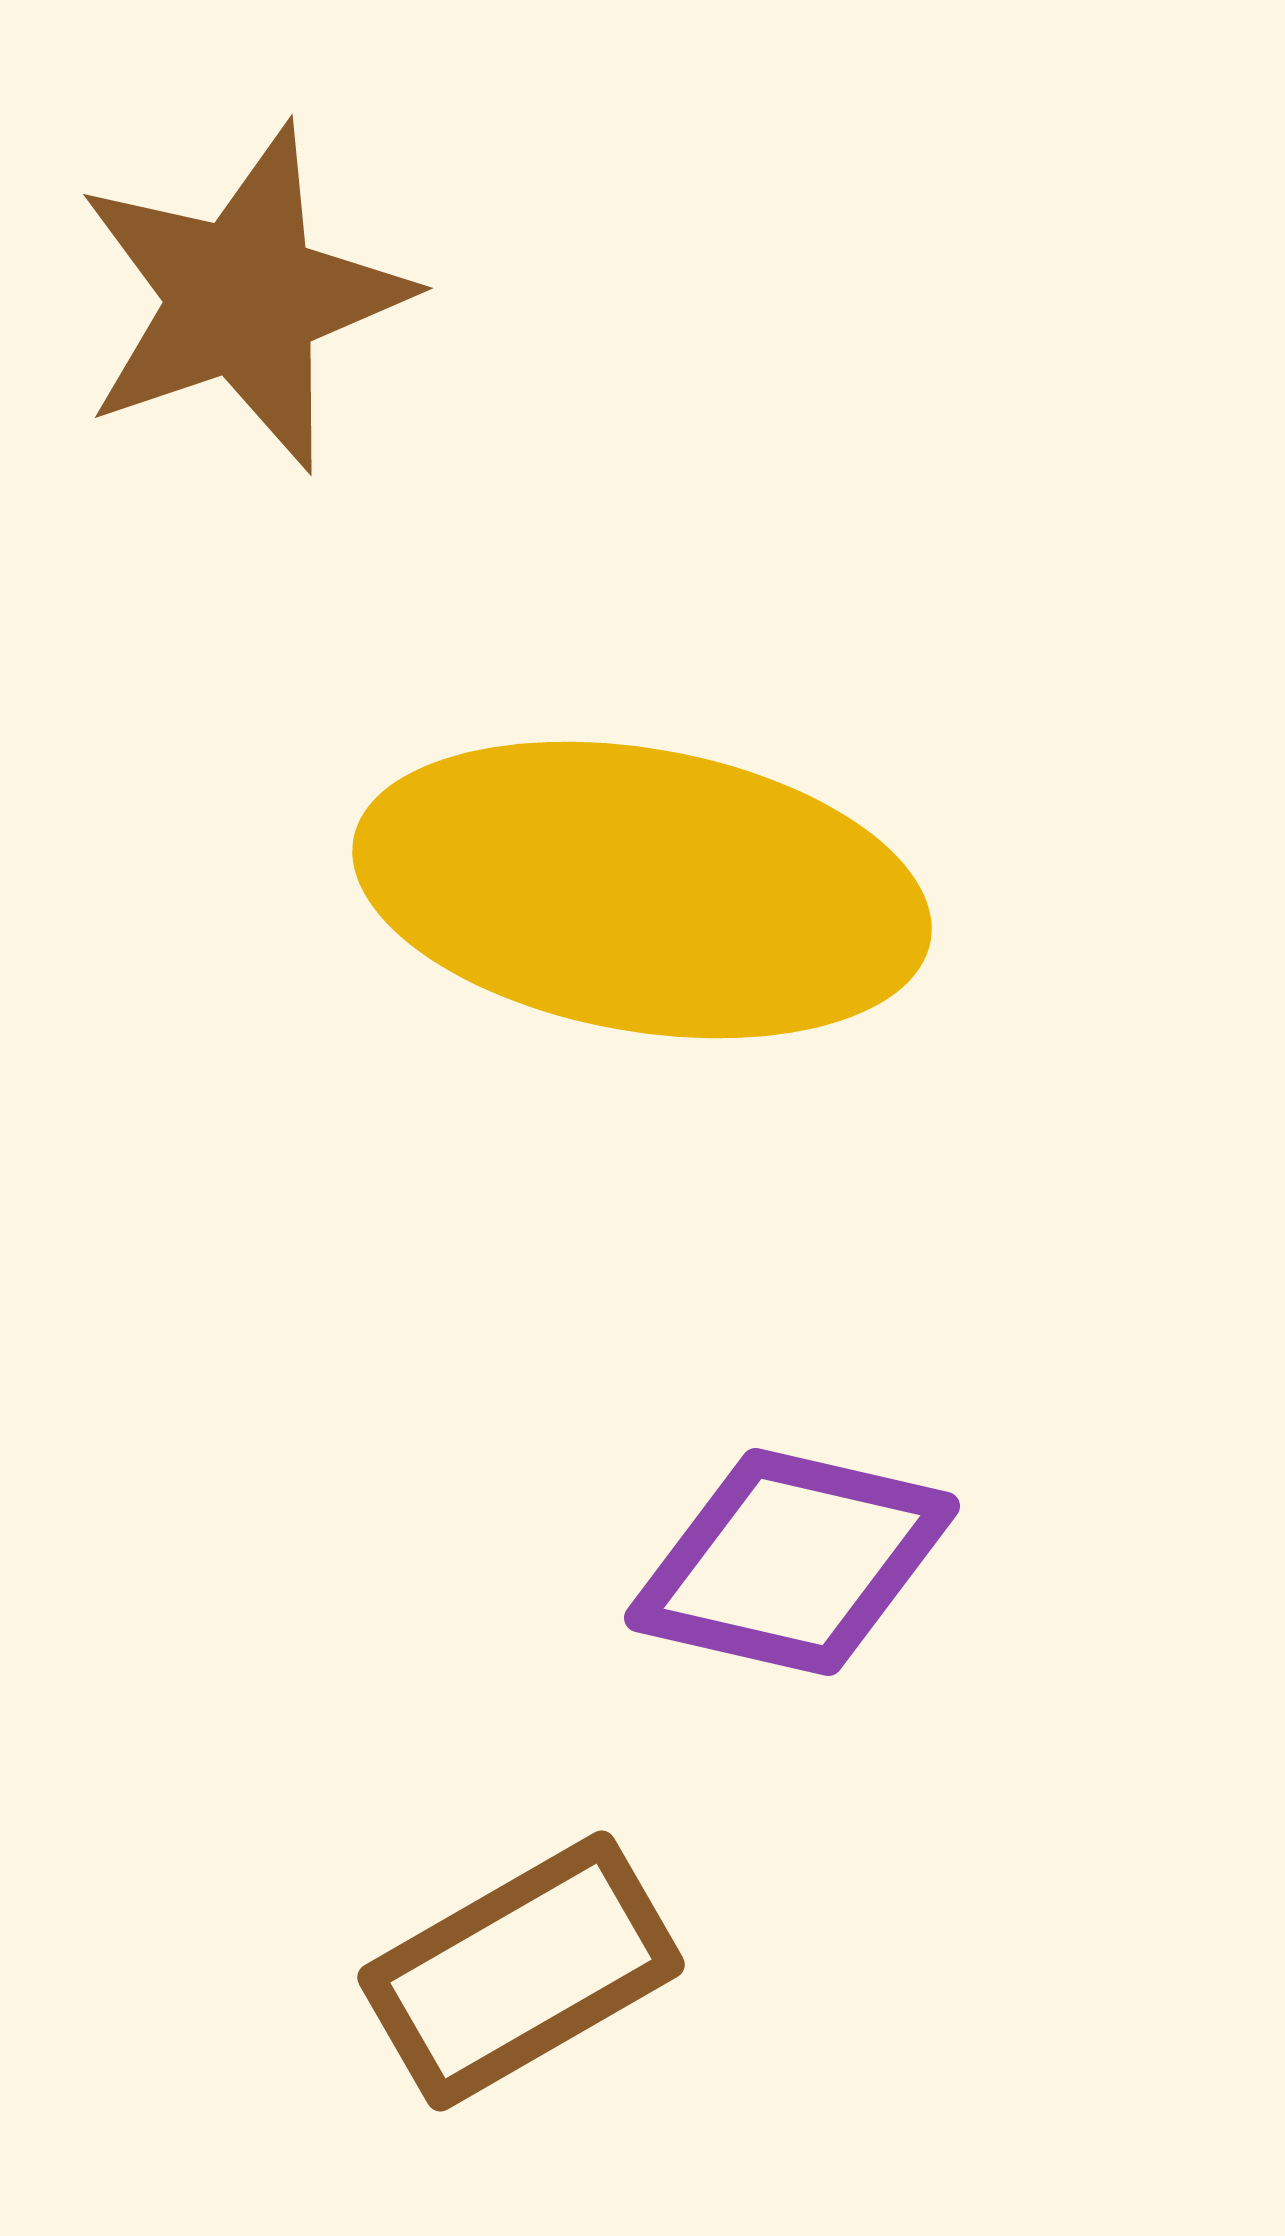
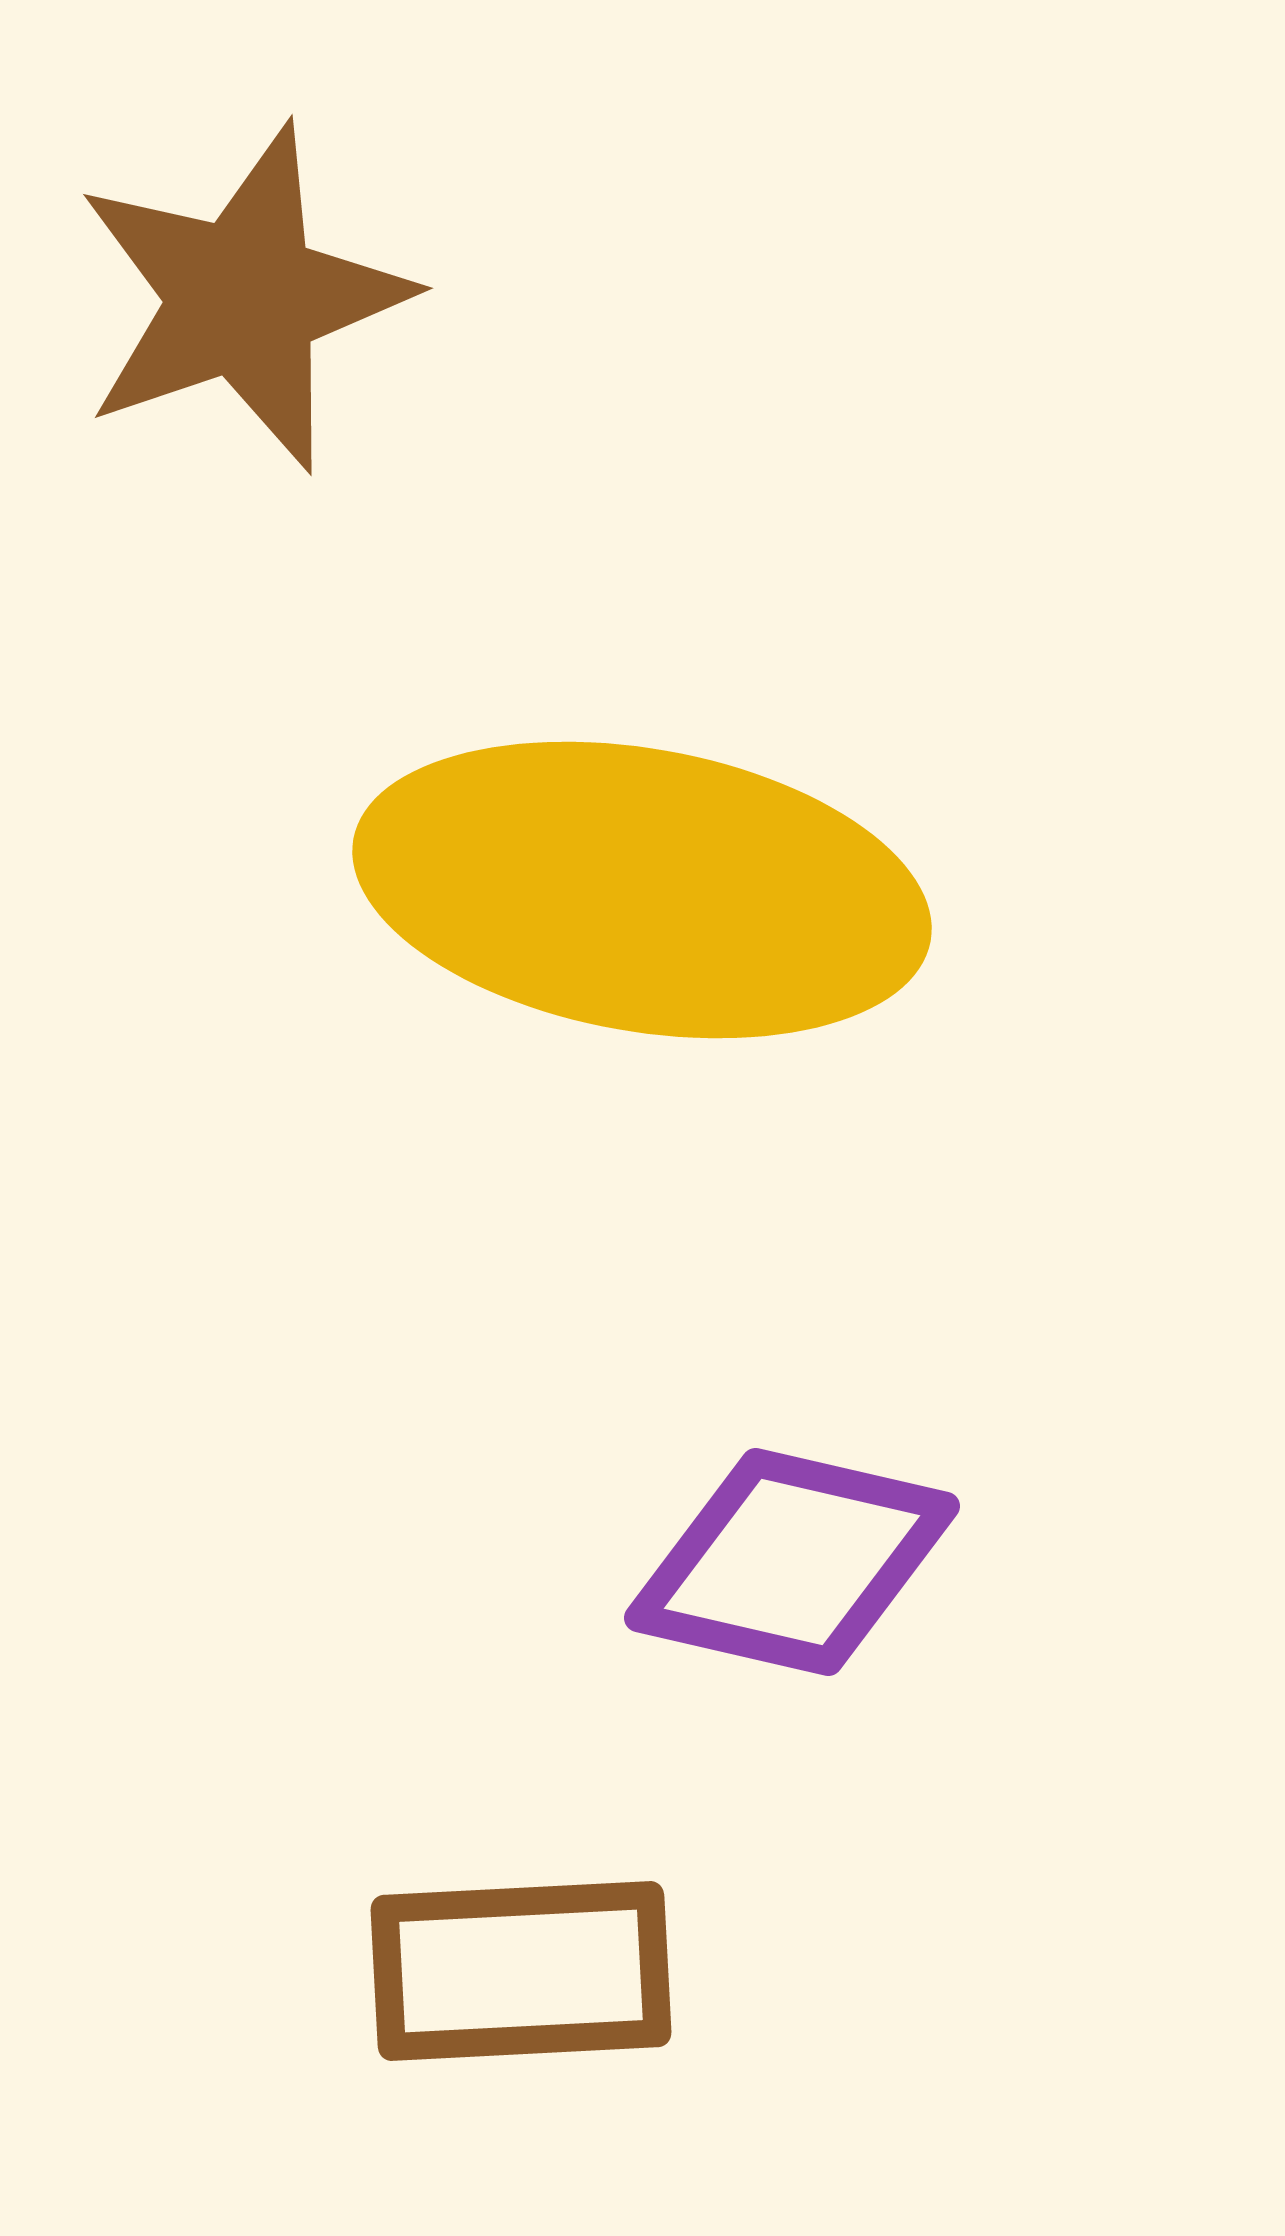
brown rectangle: rotated 27 degrees clockwise
